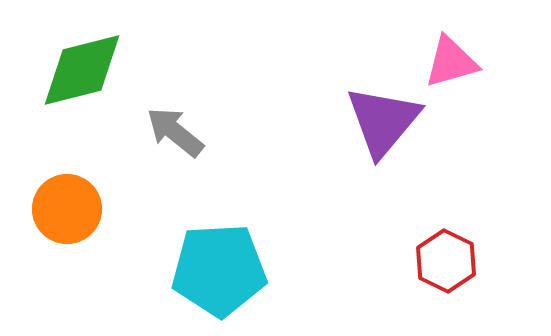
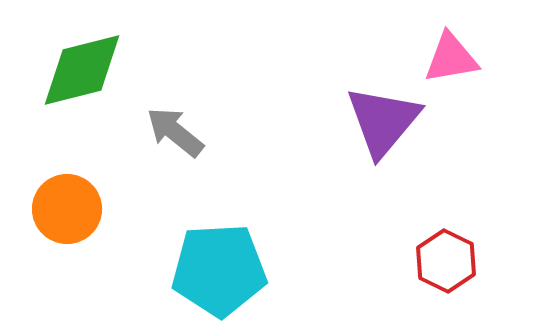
pink triangle: moved 4 px up; rotated 6 degrees clockwise
